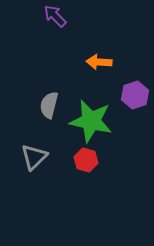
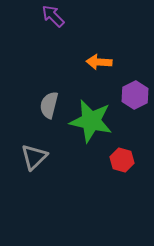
purple arrow: moved 2 px left
purple hexagon: rotated 8 degrees counterclockwise
red hexagon: moved 36 px right
